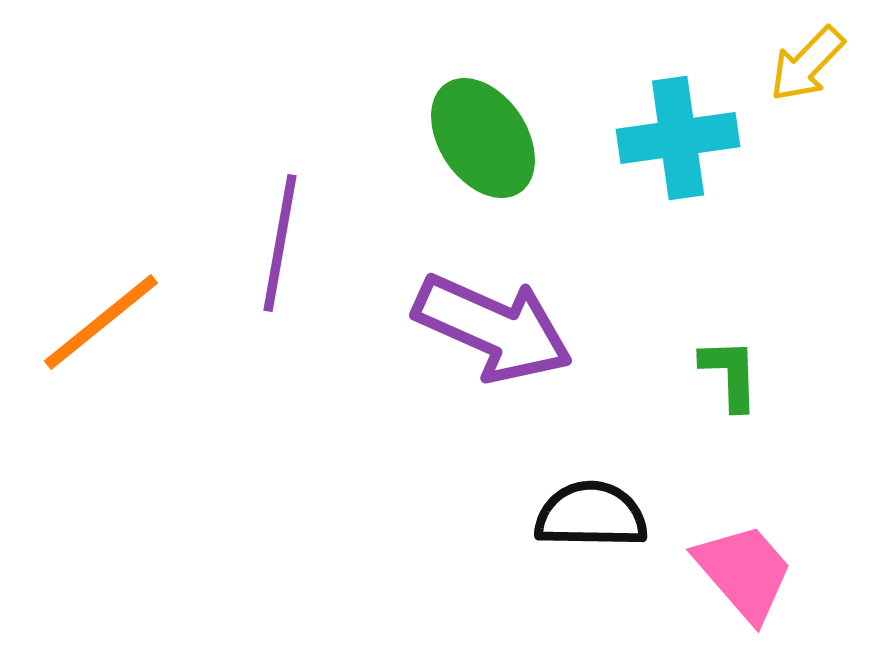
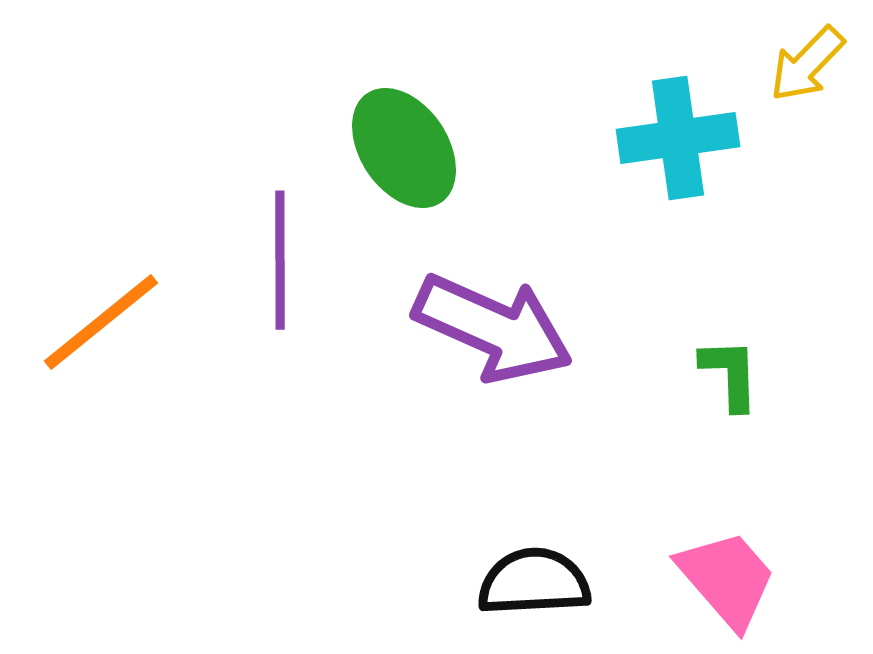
green ellipse: moved 79 px left, 10 px down
purple line: moved 17 px down; rotated 10 degrees counterclockwise
black semicircle: moved 57 px left, 67 px down; rotated 4 degrees counterclockwise
pink trapezoid: moved 17 px left, 7 px down
